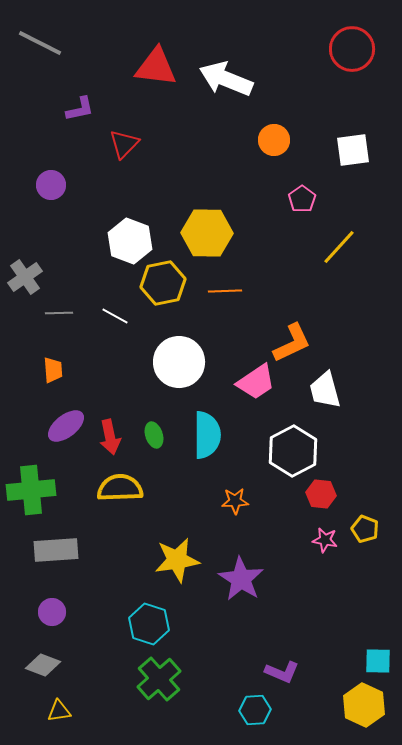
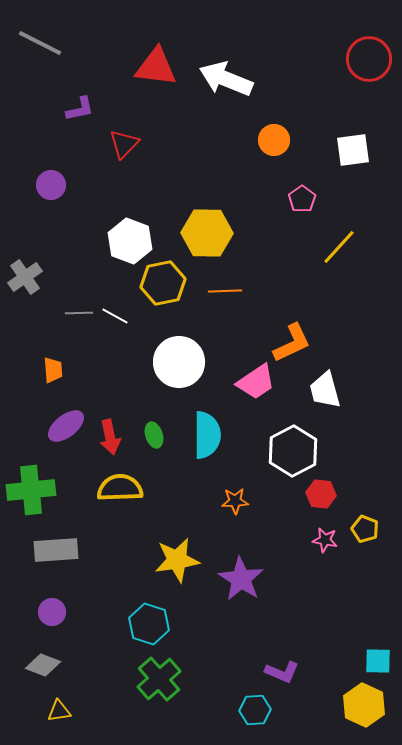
red circle at (352, 49): moved 17 px right, 10 px down
gray line at (59, 313): moved 20 px right
